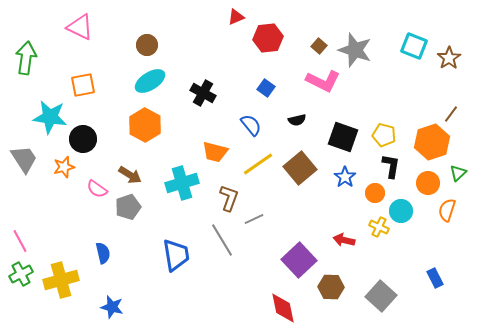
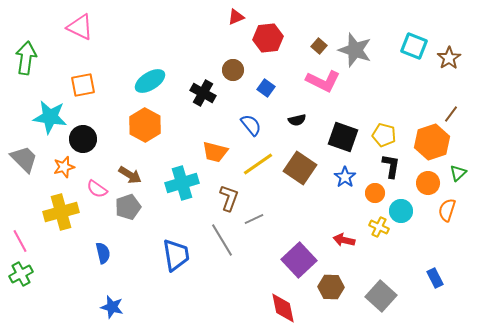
brown circle at (147, 45): moved 86 px right, 25 px down
gray trapezoid at (24, 159): rotated 12 degrees counterclockwise
brown square at (300, 168): rotated 16 degrees counterclockwise
yellow cross at (61, 280): moved 68 px up
